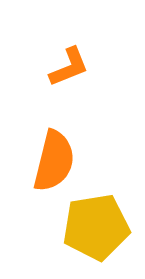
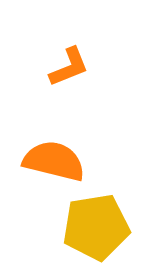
orange semicircle: rotated 90 degrees counterclockwise
